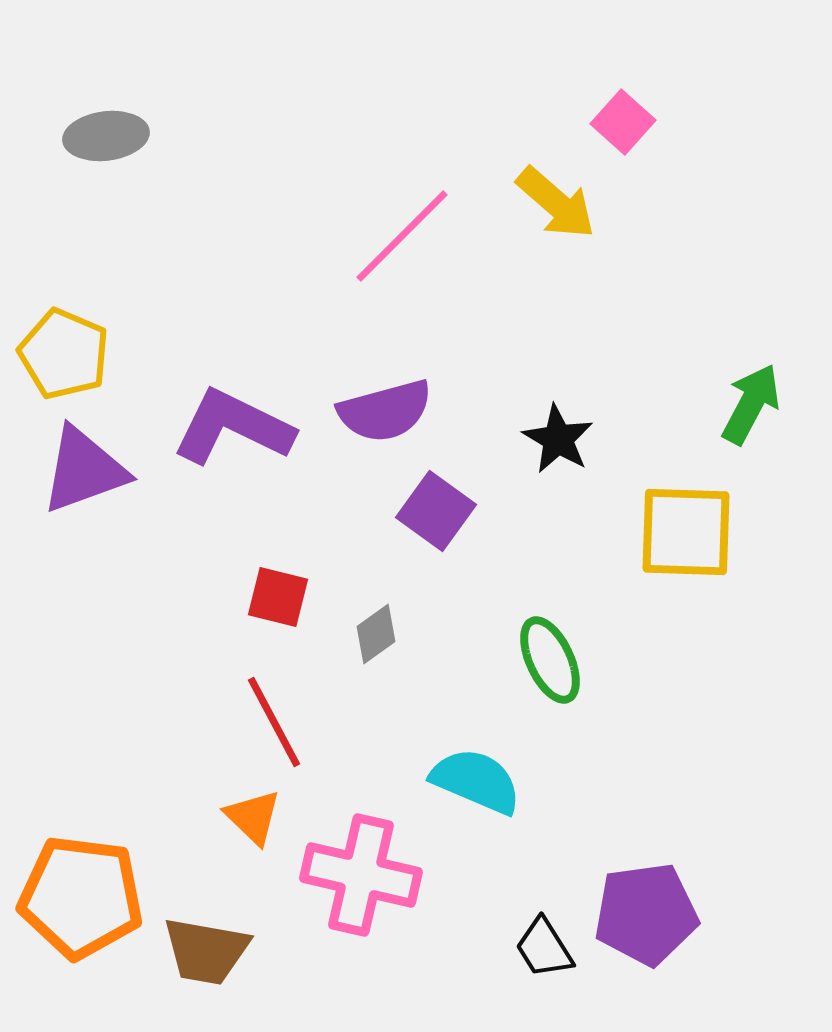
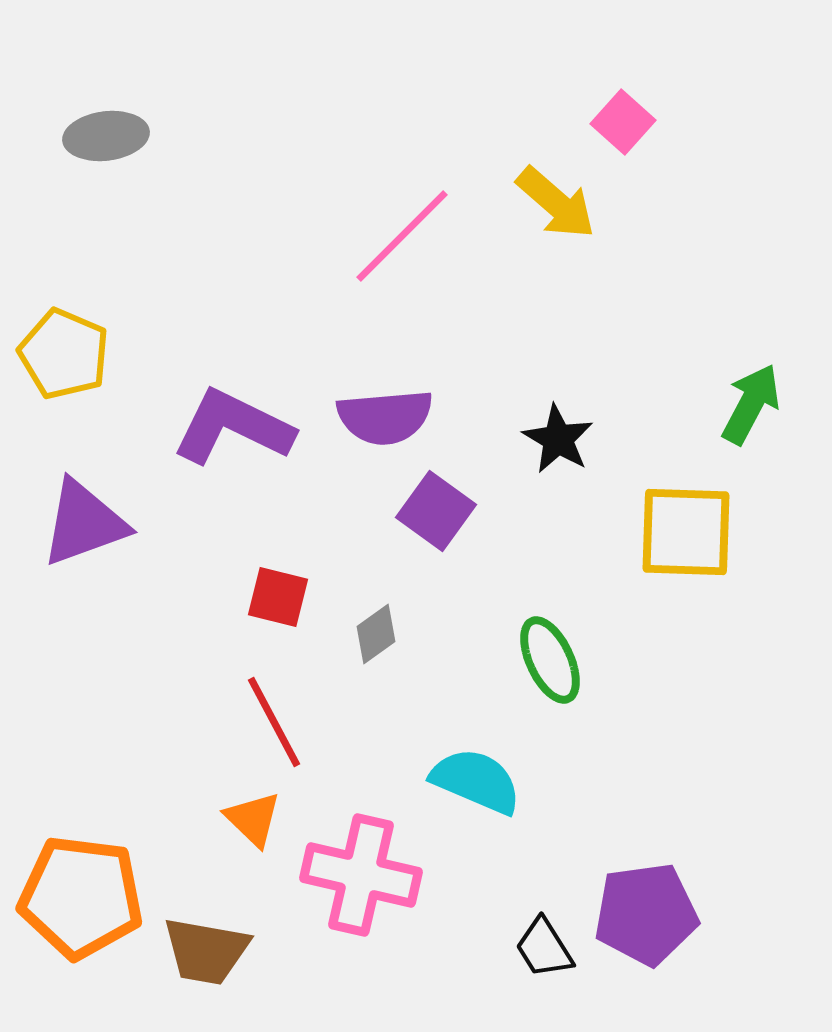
purple semicircle: moved 6 px down; rotated 10 degrees clockwise
purple triangle: moved 53 px down
orange triangle: moved 2 px down
